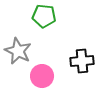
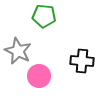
black cross: rotated 10 degrees clockwise
pink circle: moved 3 px left
